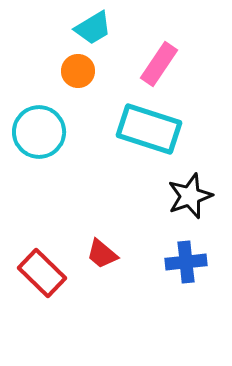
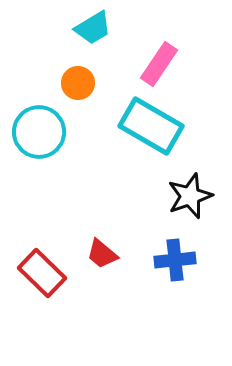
orange circle: moved 12 px down
cyan rectangle: moved 2 px right, 3 px up; rotated 12 degrees clockwise
blue cross: moved 11 px left, 2 px up
